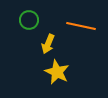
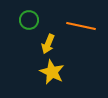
yellow star: moved 5 px left
